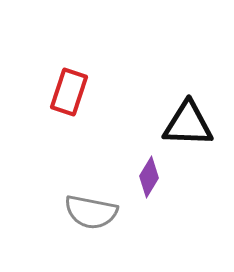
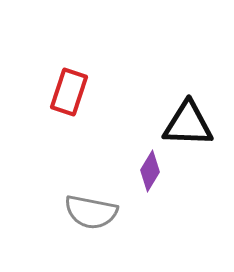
purple diamond: moved 1 px right, 6 px up
